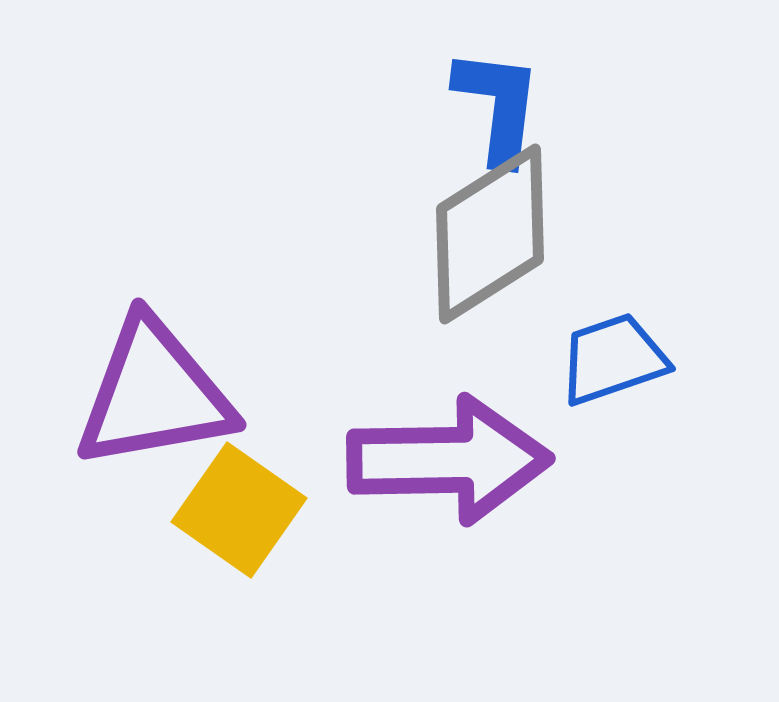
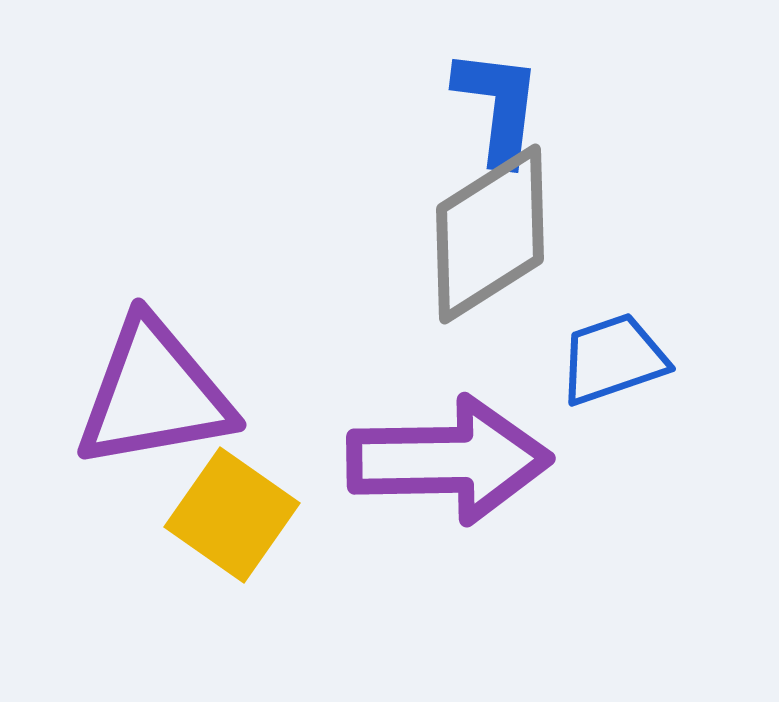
yellow square: moved 7 px left, 5 px down
